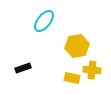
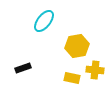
yellow cross: moved 3 px right
